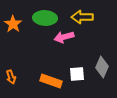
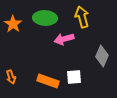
yellow arrow: rotated 75 degrees clockwise
pink arrow: moved 2 px down
gray diamond: moved 11 px up
white square: moved 3 px left, 3 px down
orange rectangle: moved 3 px left
